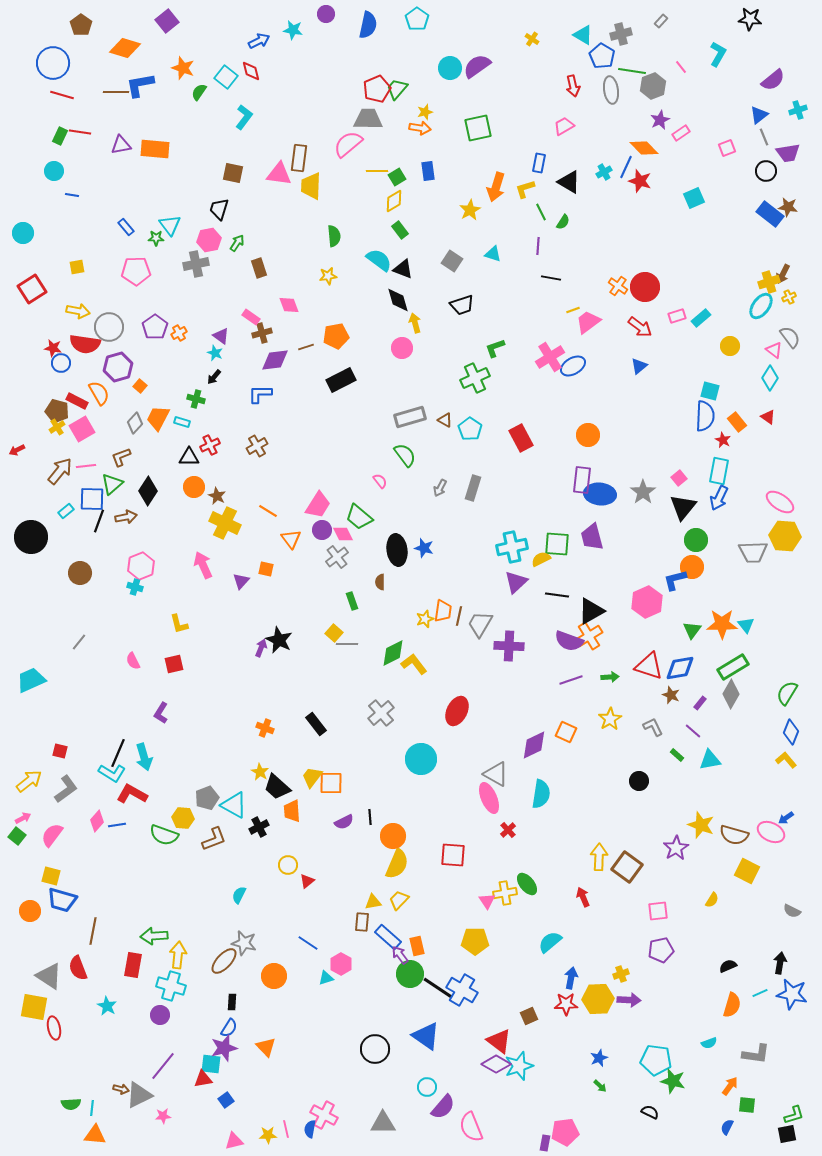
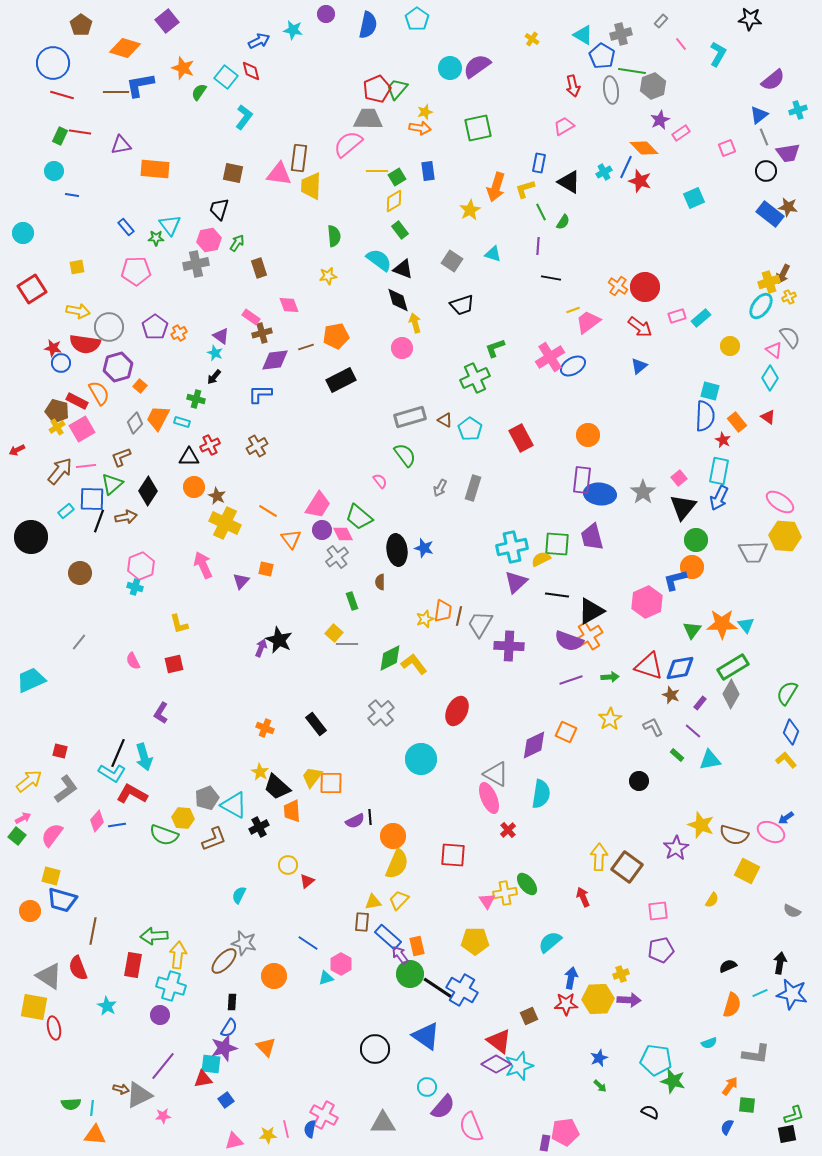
pink line at (681, 67): moved 23 px up
orange rectangle at (155, 149): moved 20 px down
green diamond at (393, 653): moved 3 px left, 5 px down
purple semicircle at (344, 822): moved 11 px right, 1 px up
